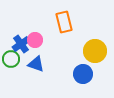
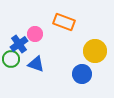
orange rectangle: rotated 55 degrees counterclockwise
pink circle: moved 6 px up
blue cross: moved 2 px left
blue circle: moved 1 px left
